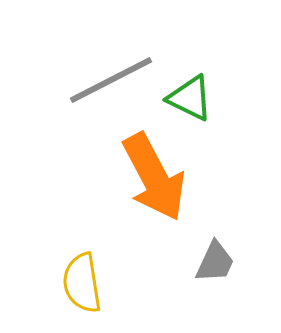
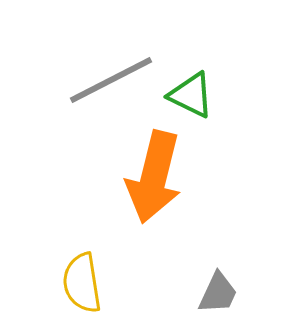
green triangle: moved 1 px right, 3 px up
orange arrow: rotated 42 degrees clockwise
gray trapezoid: moved 3 px right, 31 px down
